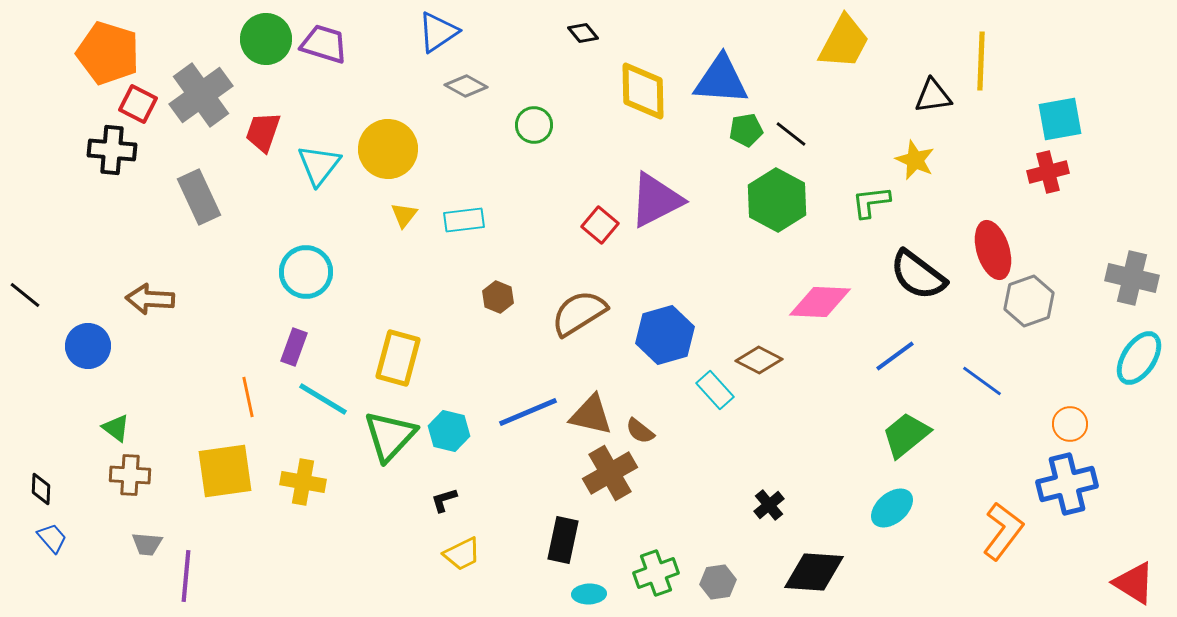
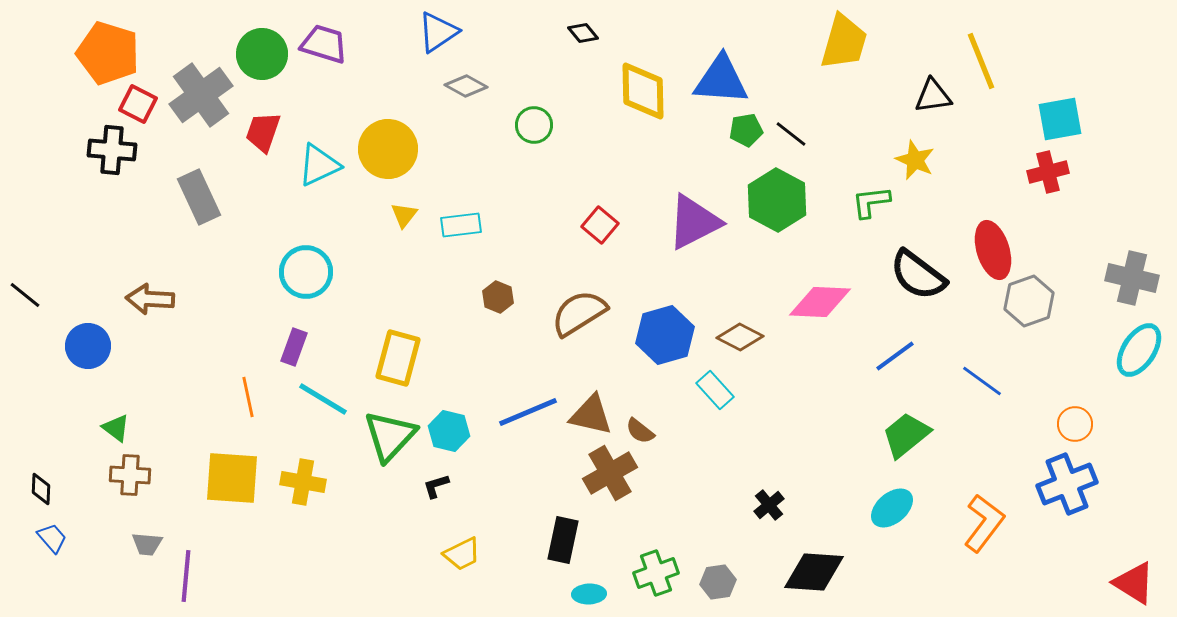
green circle at (266, 39): moved 4 px left, 15 px down
yellow trapezoid at (844, 42): rotated 12 degrees counterclockwise
yellow line at (981, 61): rotated 24 degrees counterclockwise
cyan triangle at (319, 165): rotated 27 degrees clockwise
purple triangle at (656, 200): moved 38 px right, 22 px down
cyan rectangle at (464, 220): moved 3 px left, 5 px down
cyan ellipse at (1139, 358): moved 8 px up
brown diamond at (759, 360): moved 19 px left, 23 px up
orange circle at (1070, 424): moved 5 px right
yellow square at (225, 471): moved 7 px right, 7 px down; rotated 12 degrees clockwise
blue cross at (1067, 484): rotated 8 degrees counterclockwise
black L-shape at (444, 500): moved 8 px left, 14 px up
orange L-shape at (1003, 531): moved 19 px left, 8 px up
